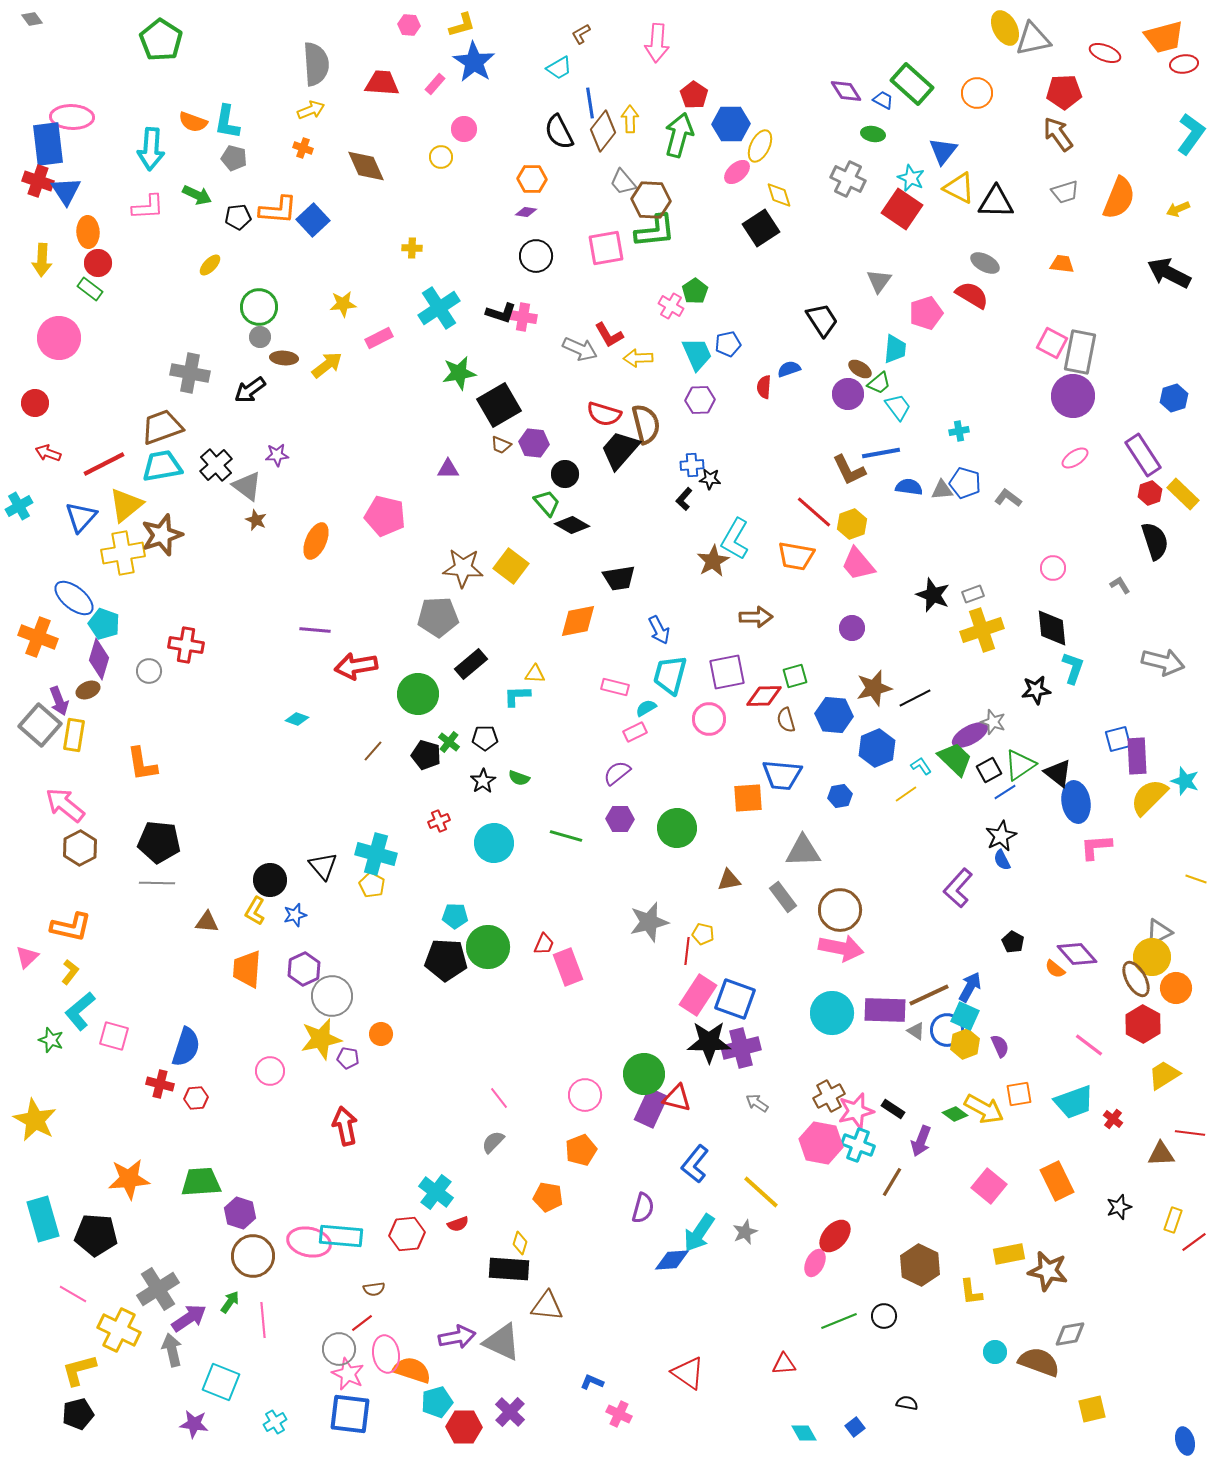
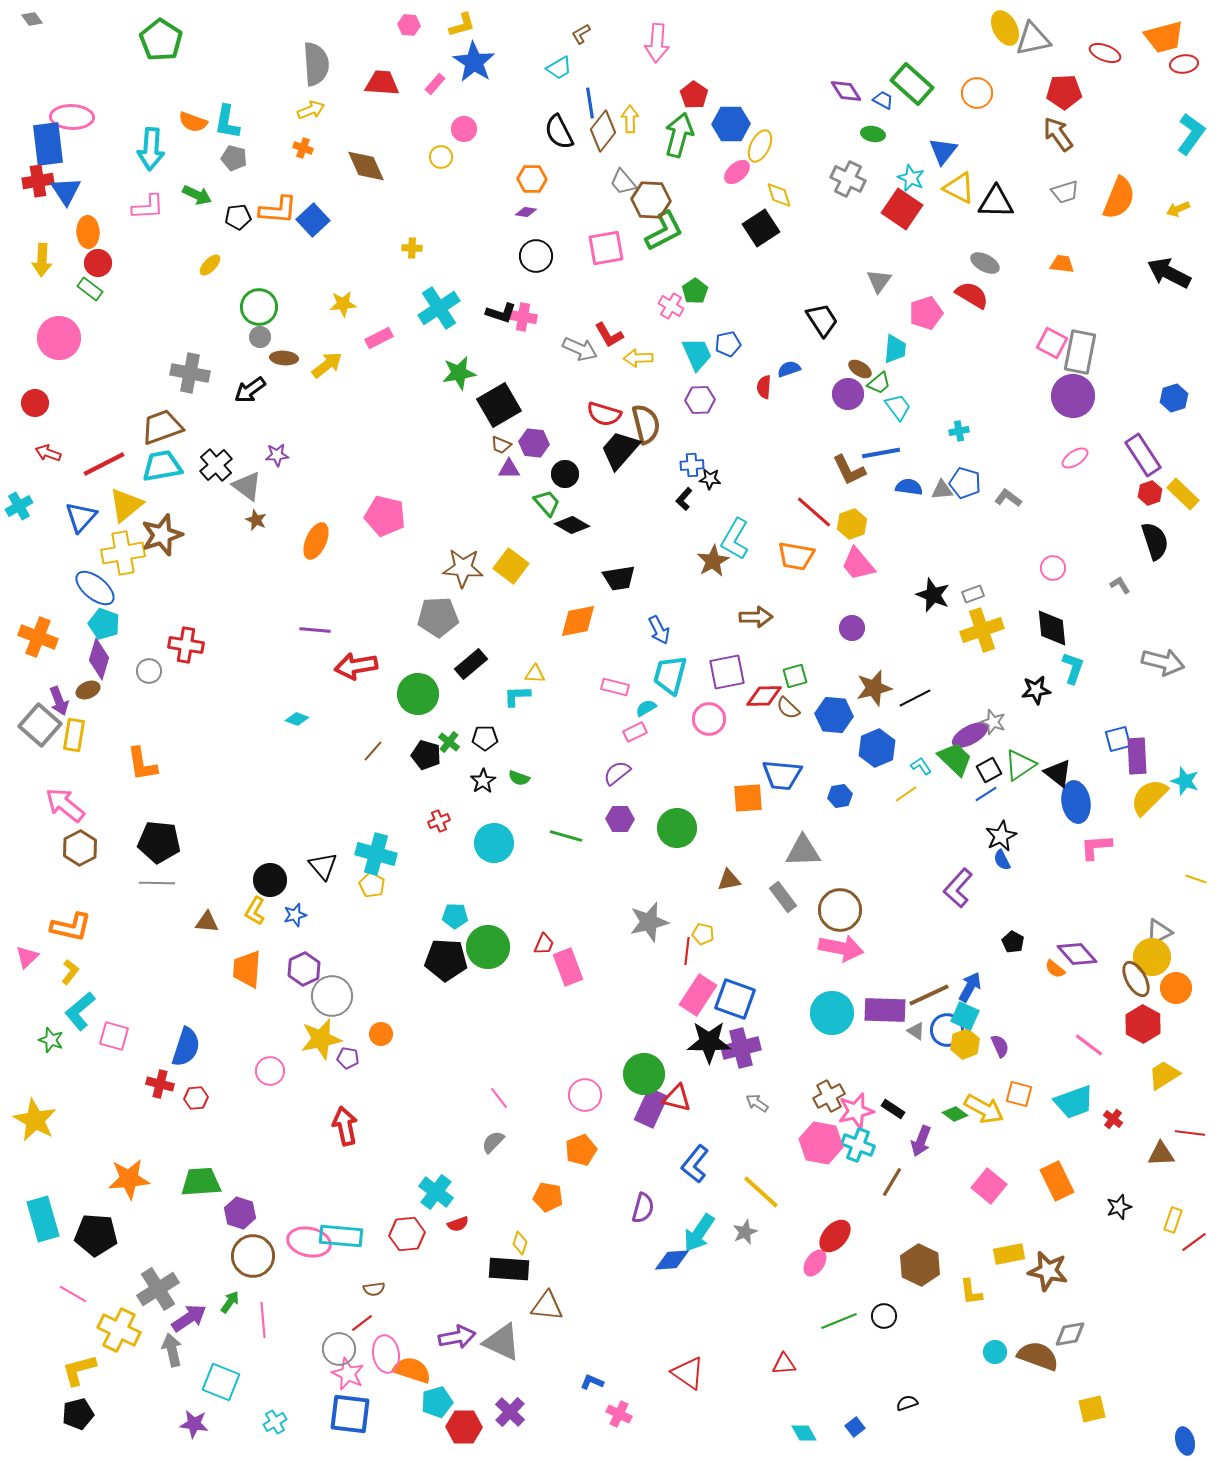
red cross at (38, 181): rotated 28 degrees counterclockwise
green L-shape at (655, 231): moved 9 px right; rotated 21 degrees counterclockwise
purple triangle at (448, 469): moved 61 px right
blue ellipse at (74, 598): moved 21 px right, 10 px up
brown semicircle at (786, 720): moved 2 px right, 12 px up; rotated 30 degrees counterclockwise
blue line at (1005, 792): moved 19 px left, 2 px down
orange square at (1019, 1094): rotated 24 degrees clockwise
pink ellipse at (815, 1263): rotated 8 degrees clockwise
brown semicircle at (1039, 1362): moved 1 px left, 6 px up
black semicircle at (907, 1403): rotated 30 degrees counterclockwise
